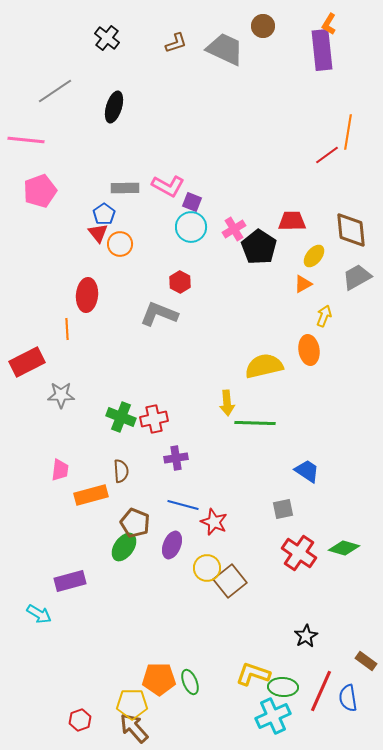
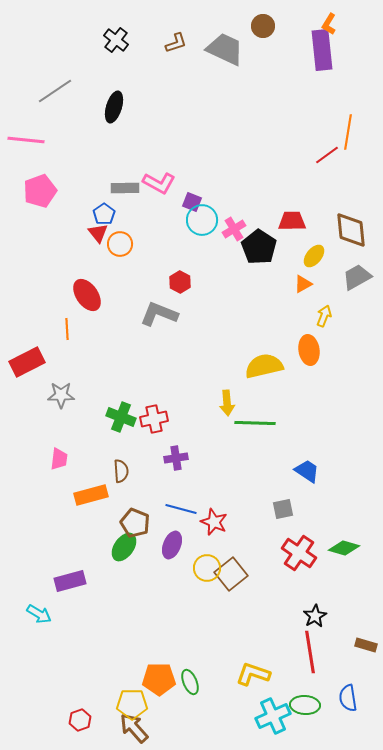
black cross at (107, 38): moved 9 px right, 2 px down
pink L-shape at (168, 186): moved 9 px left, 3 px up
cyan circle at (191, 227): moved 11 px right, 7 px up
red ellipse at (87, 295): rotated 40 degrees counterclockwise
pink trapezoid at (60, 470): moved 1 px left, 11 px up
blue line at (183, 505): moved 2 px left, 4 px down
brown square at (230, 581): moved 1 px right, 7 px up
black star at (306, 636): moved 9 px right, 20 px up
brown rectangle at (366, 661): moved 16 px up; rotated 20 degrees counterclockwise
green ellipse at (283, 687): moved 22 px right, 18 px down
red line at (321, 691): moved 11 px left, 39 px up; rotated 33 degrees counterclockwise
